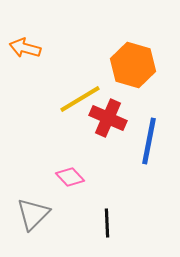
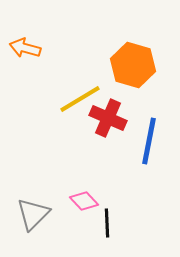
pink diamond: moved 14 px right, 24 px down
